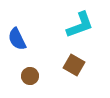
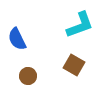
brown circle: moved 2 px left
